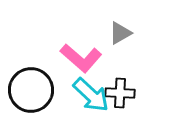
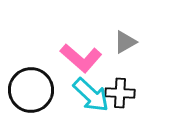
gray triangle: moved 5 px right, 9 px down
